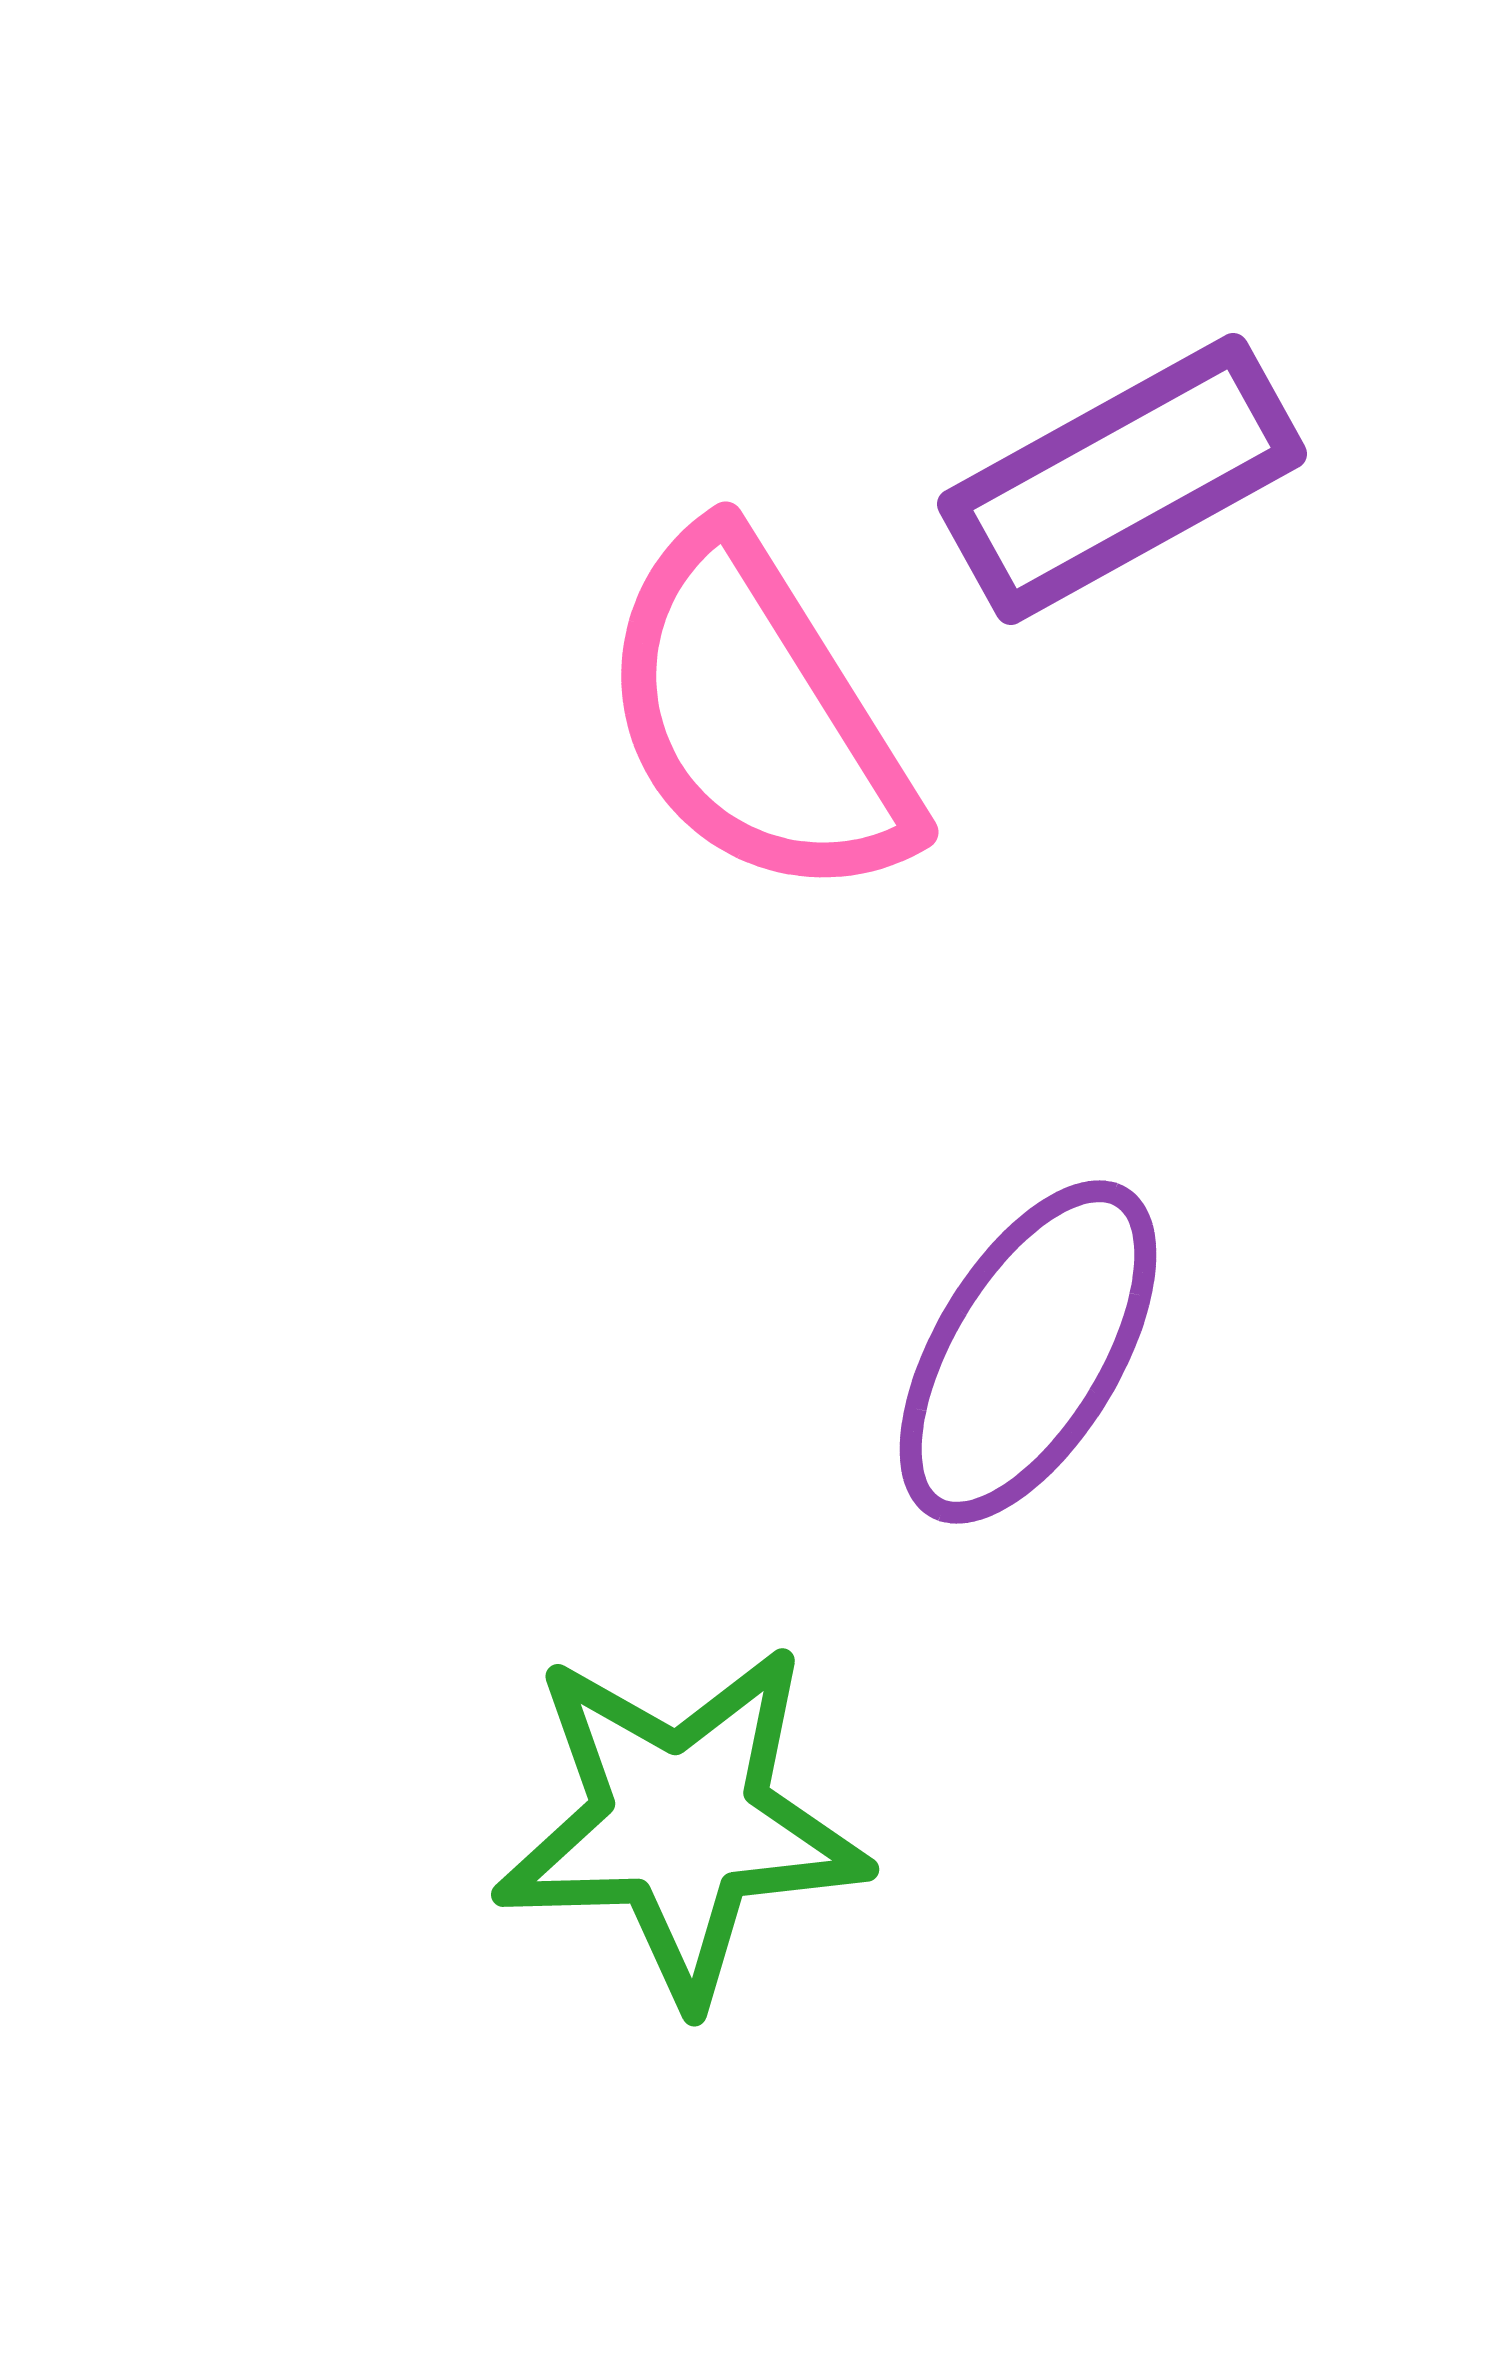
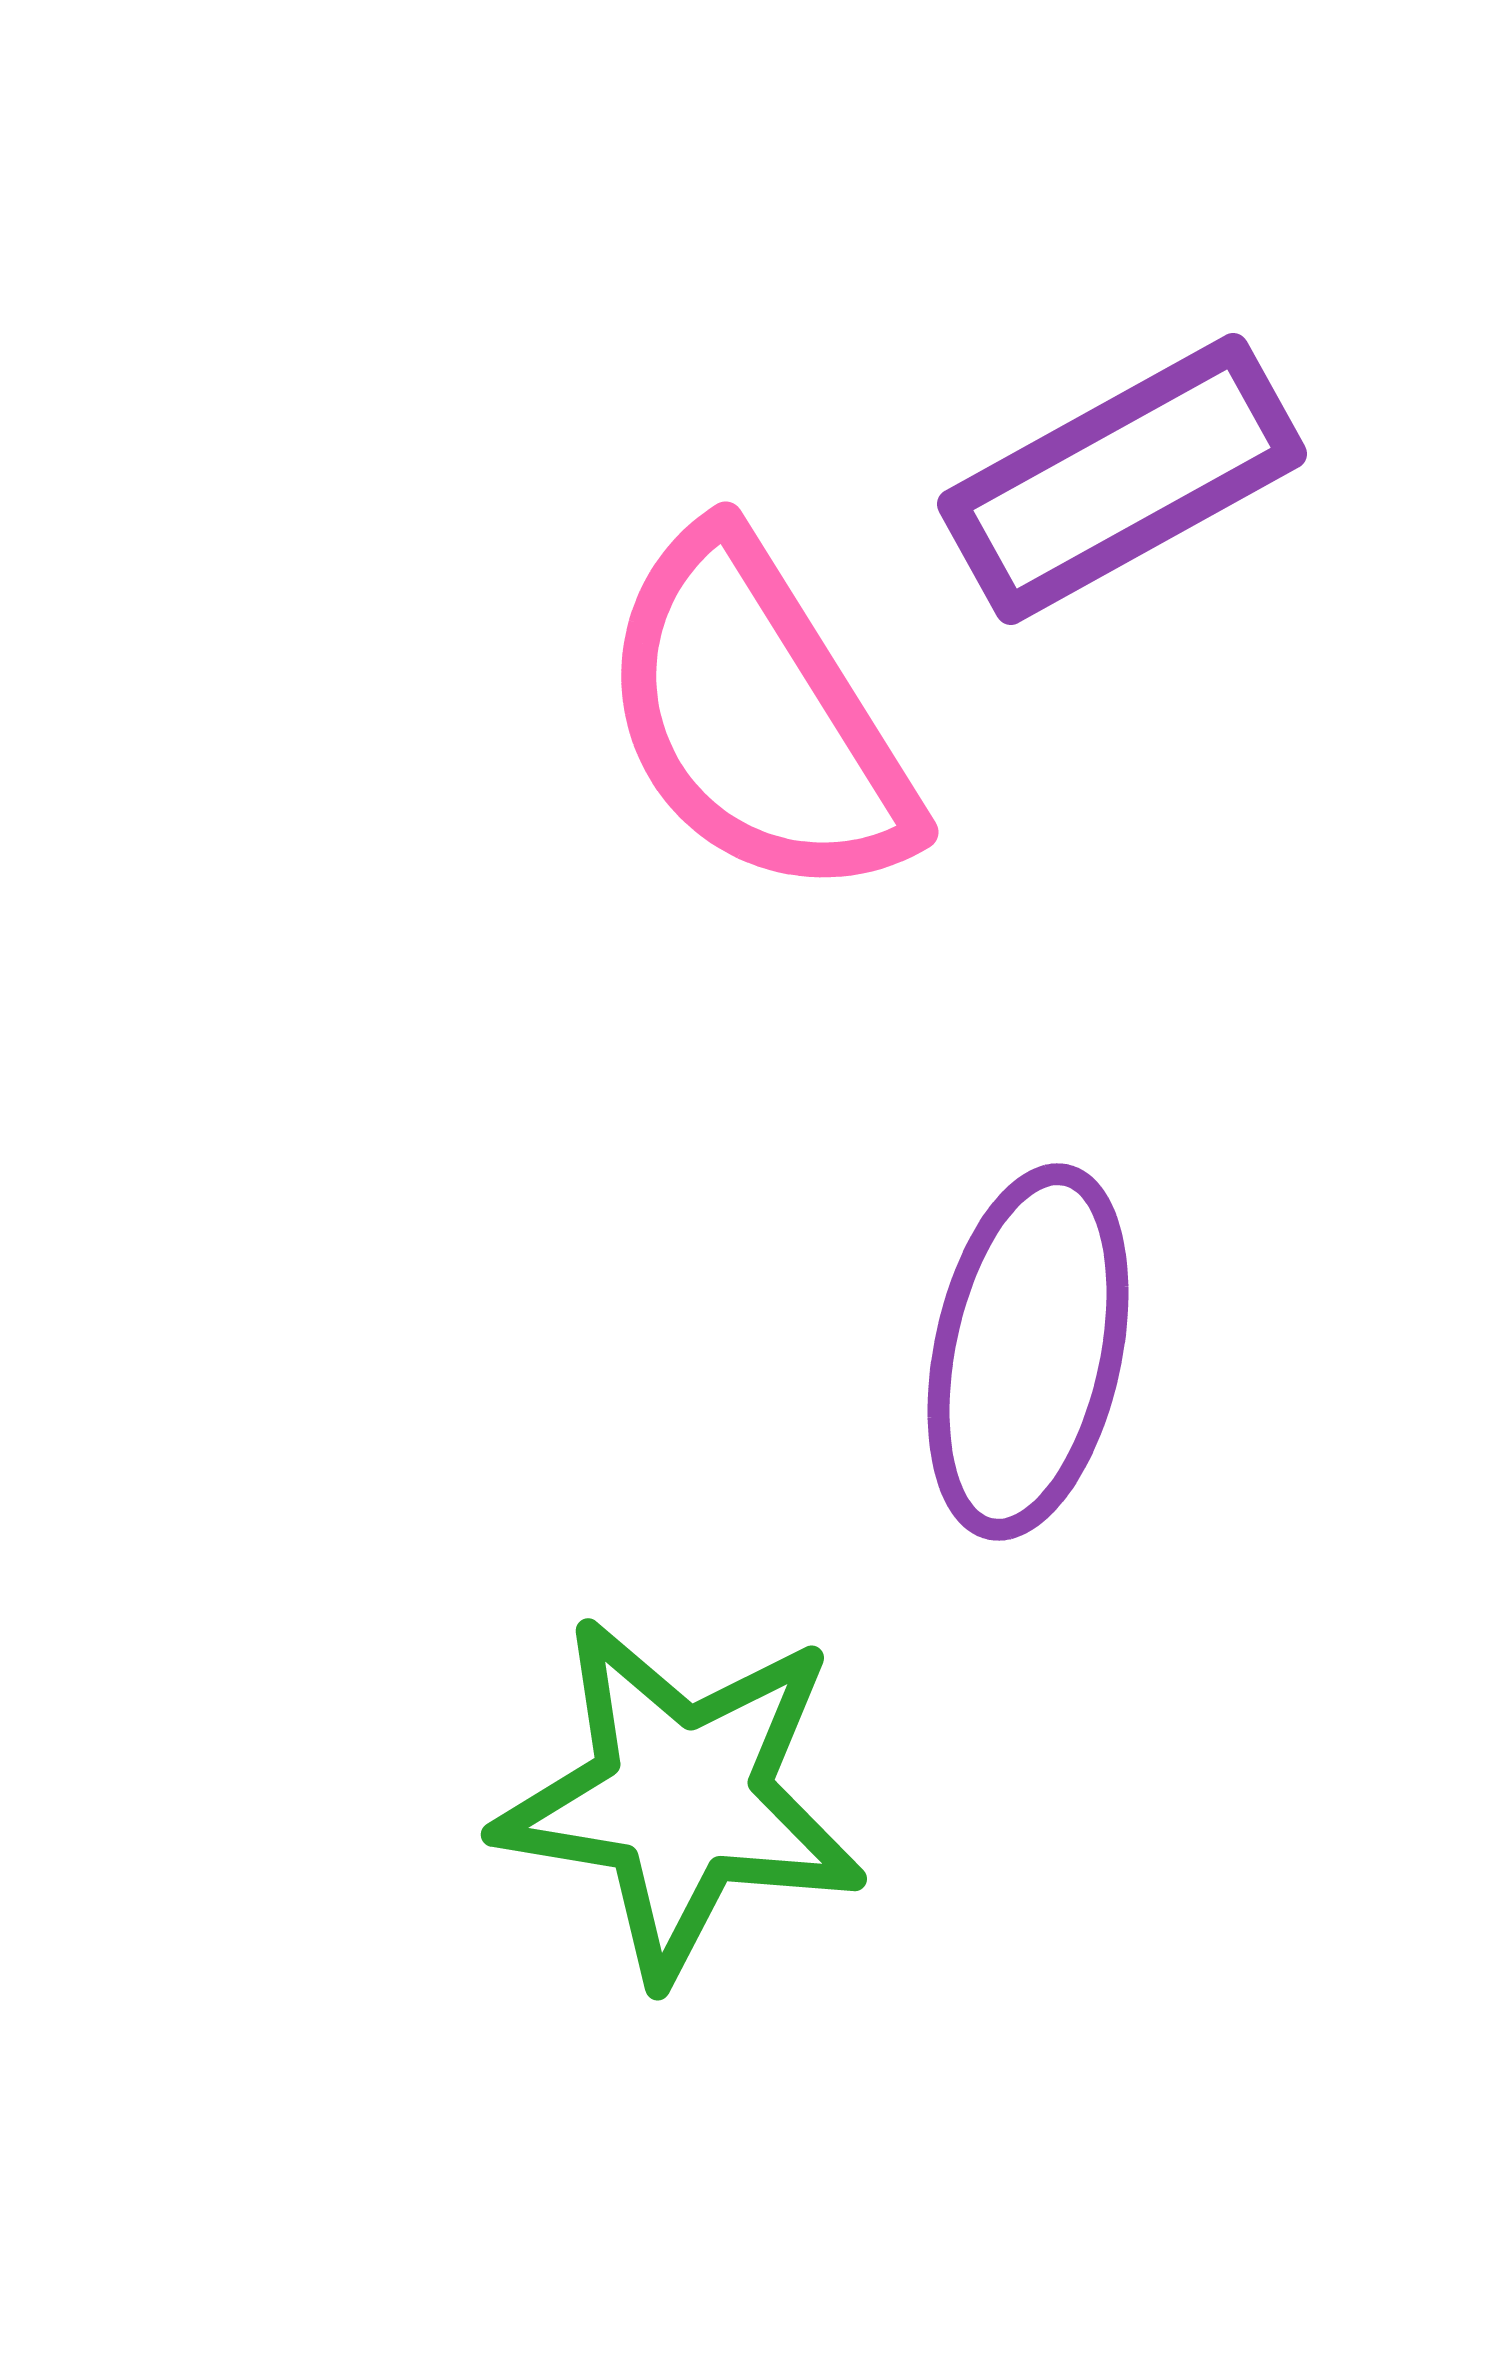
purple ellipse: rotated 19 degrees counterclockwise
green star: moved 25 px up; rotated 11 degrees clockwise
